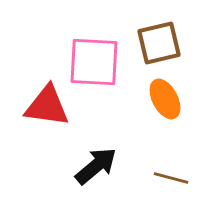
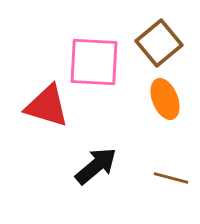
brown square: rotated 27 degrees counterclockwise
orange ellipse: rotated 6 degrees clockwise
red triangle: rotated 9 degrees clockwise
